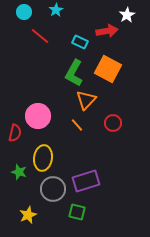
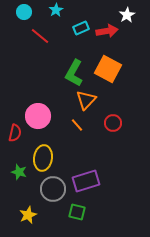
cyan rectangle: moved 1 px right, 14 px up; rotated 49 degrees counterclockwise
